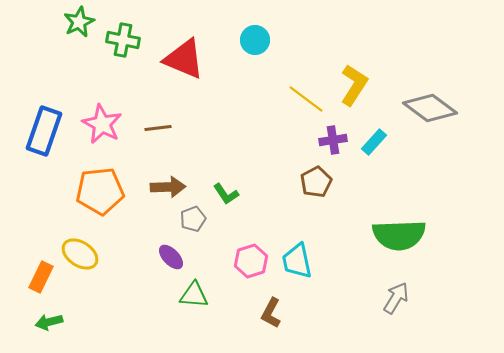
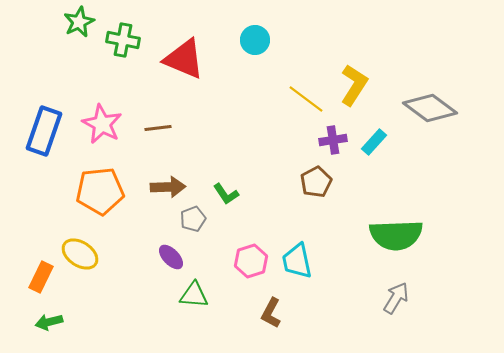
green semicircle: moved 3 px left
